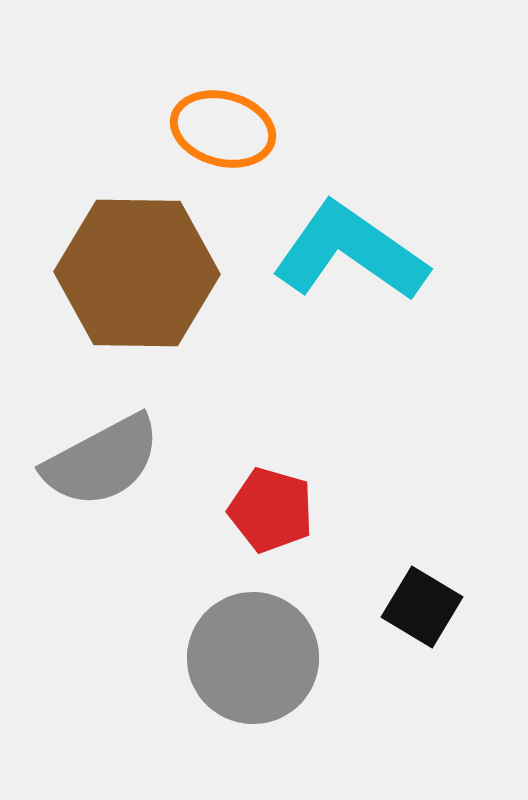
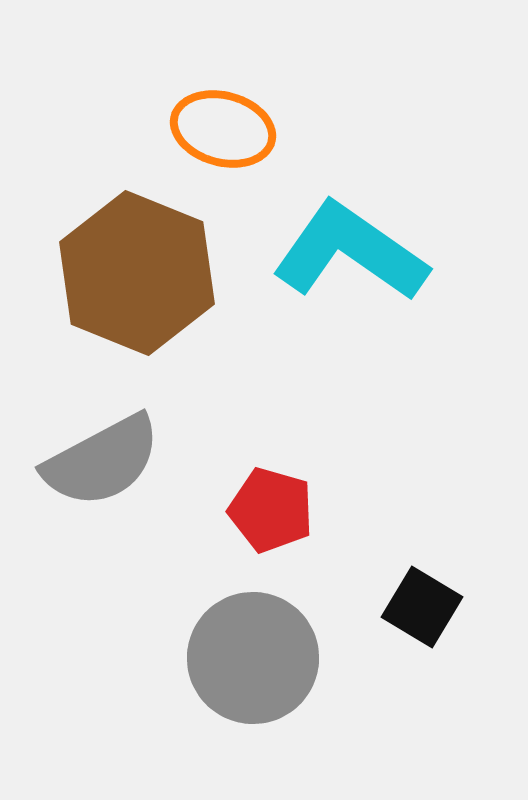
brown hexagon: rotated 21 degrees clockwise
